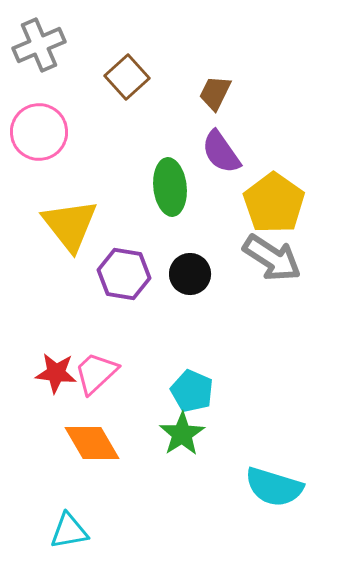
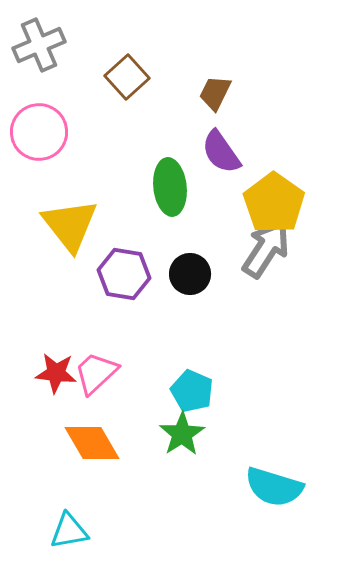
gray arrow: moved 6 px left, 9 px up; rotated 90 degrees counterclockwise
